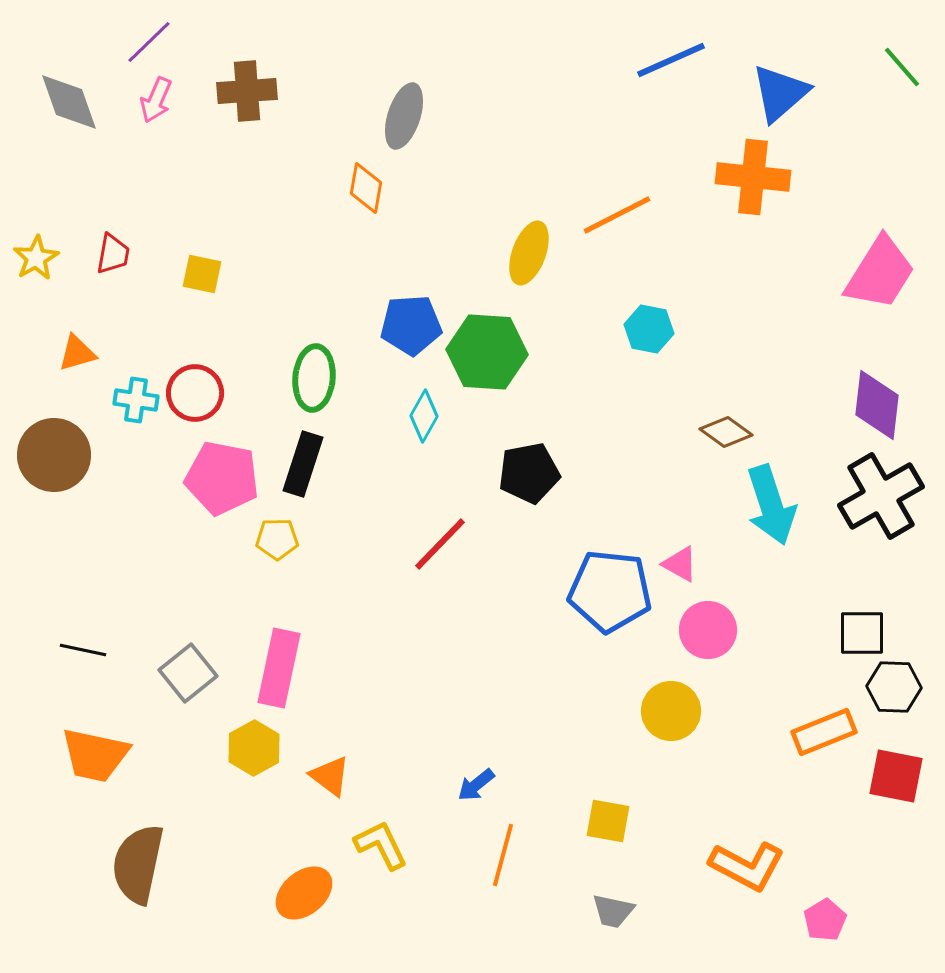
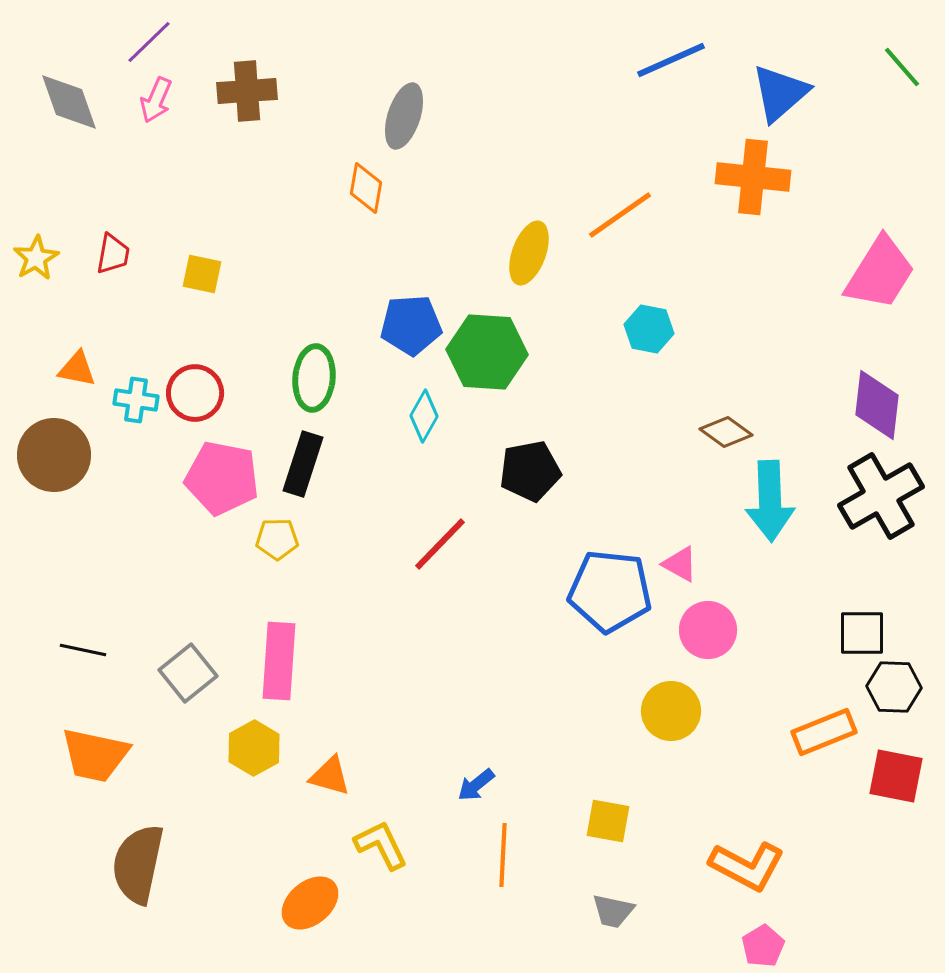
orange line at (617, 215): moved 3 px right; rotated 8 degrees counterclockwise
orange triangle at (77, 353): moved 16 px down; rotated 27 degrees clockwise
black pentagon at (529, 473): moved 1 px right, 2 px up
cyan arrow at (771, 505): moved 1 px left, 4 px up; rotated 16 degrees clockwise
pink rectangle at (279, 668): moved 7 px up; rotated 8 degrees counterclockwise
orange triangle at (330, 776): rotated 21 degrees counterclockwise
orange line at (503, 855): rotated 12 degrees counterclockwise
orange ellipse at (304, 893): moved 6 px right, 10 px down
pink pentagon at (825, 920): moved 62 px left, 26 px down
